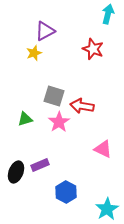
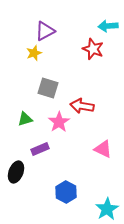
cyan arrow: moved 12 px down; rotated 108 degrees counterclockwise
gray square: moved 6 px left, 8 px up
purple rectangle: moved 16 px up
